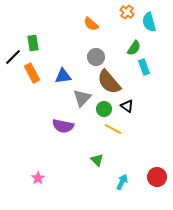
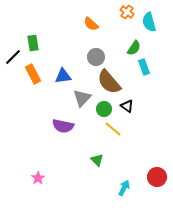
orange rectangle: moved 1 px right, 1 px down
yellow line: rotated 12 degrees clockwise
cyan arrow: moved 2 px right, 6 px down
